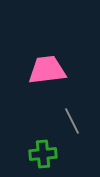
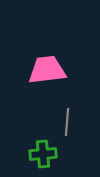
gray line: moved 5 px left, 1 px down; rotated 32 degrees clockwise
